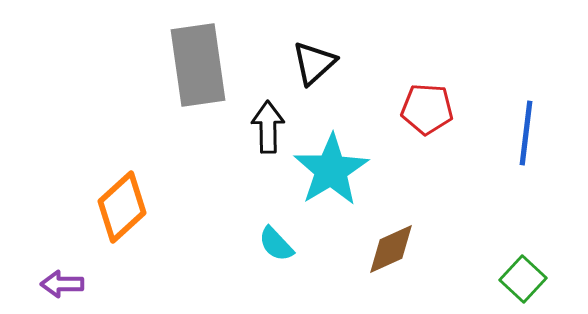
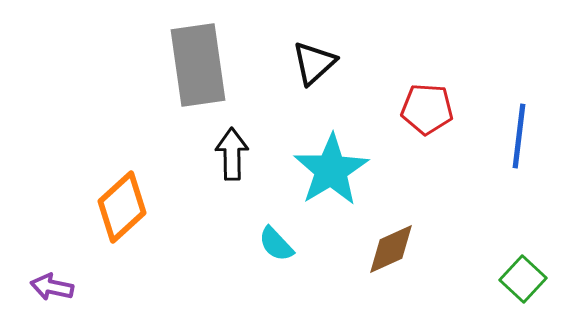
black arrow: moved 36 px left, 27 px down
blue line: moved 7 px left, 3 px down
purple arrow: moved 10 px left, 3 px down; rotated 12 degrees clockwise
